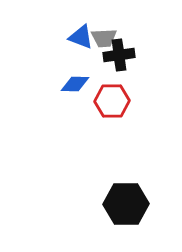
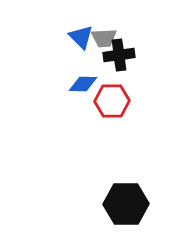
blue triangle: rotated 24 degrees clockwise
blue diamond: moved 8 px right
